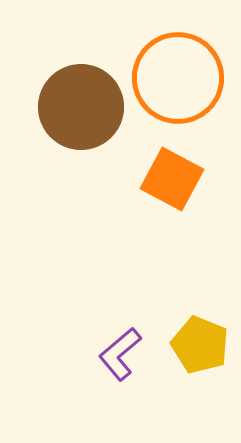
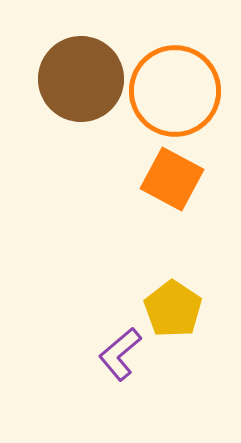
orange circle: moved 3 px left, 13 px down
brown circle: moved 28 px up
yellow pentagon: moved 27 px left, 36 px up; rotated 12 degrees clockwise
